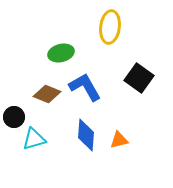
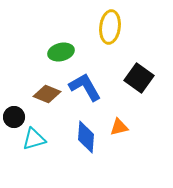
green ellipse: moved 1 px up
blue diamond: moved 2 px down
orange triangle: moved 13 px up
